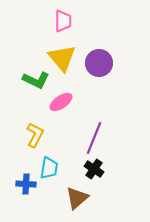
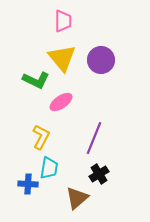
purple circle: moved 2 px right, 3 px up
yellow L-shape: moved 6 px right, 2 px down
black cross: moved 5 px right, 5 px down; rotated 24 degrees clockwise
blue cross: moved 2 px right
